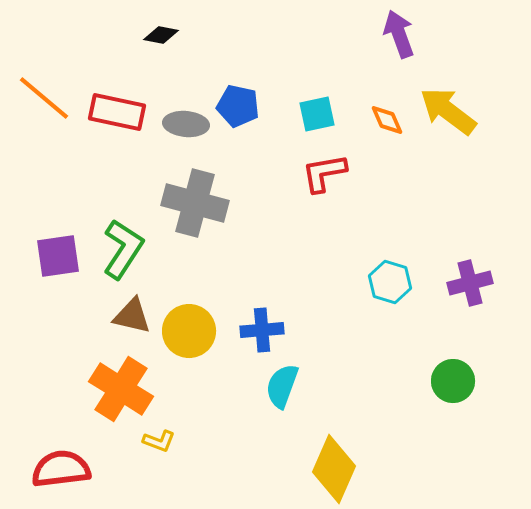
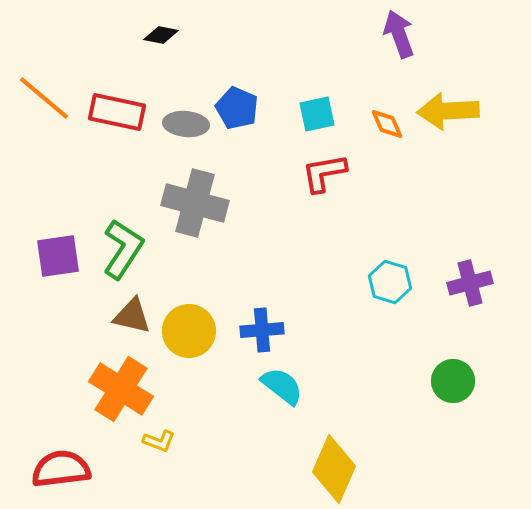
blue pentagon: moved 1 px left, 2 px down; rotated 12 degrees clockwise
yellow arrow: rotated 40 degrees counterclockwise
orange diamond: moved 4 px down
cyan semicircle: rotated 108 degrees clockwise
